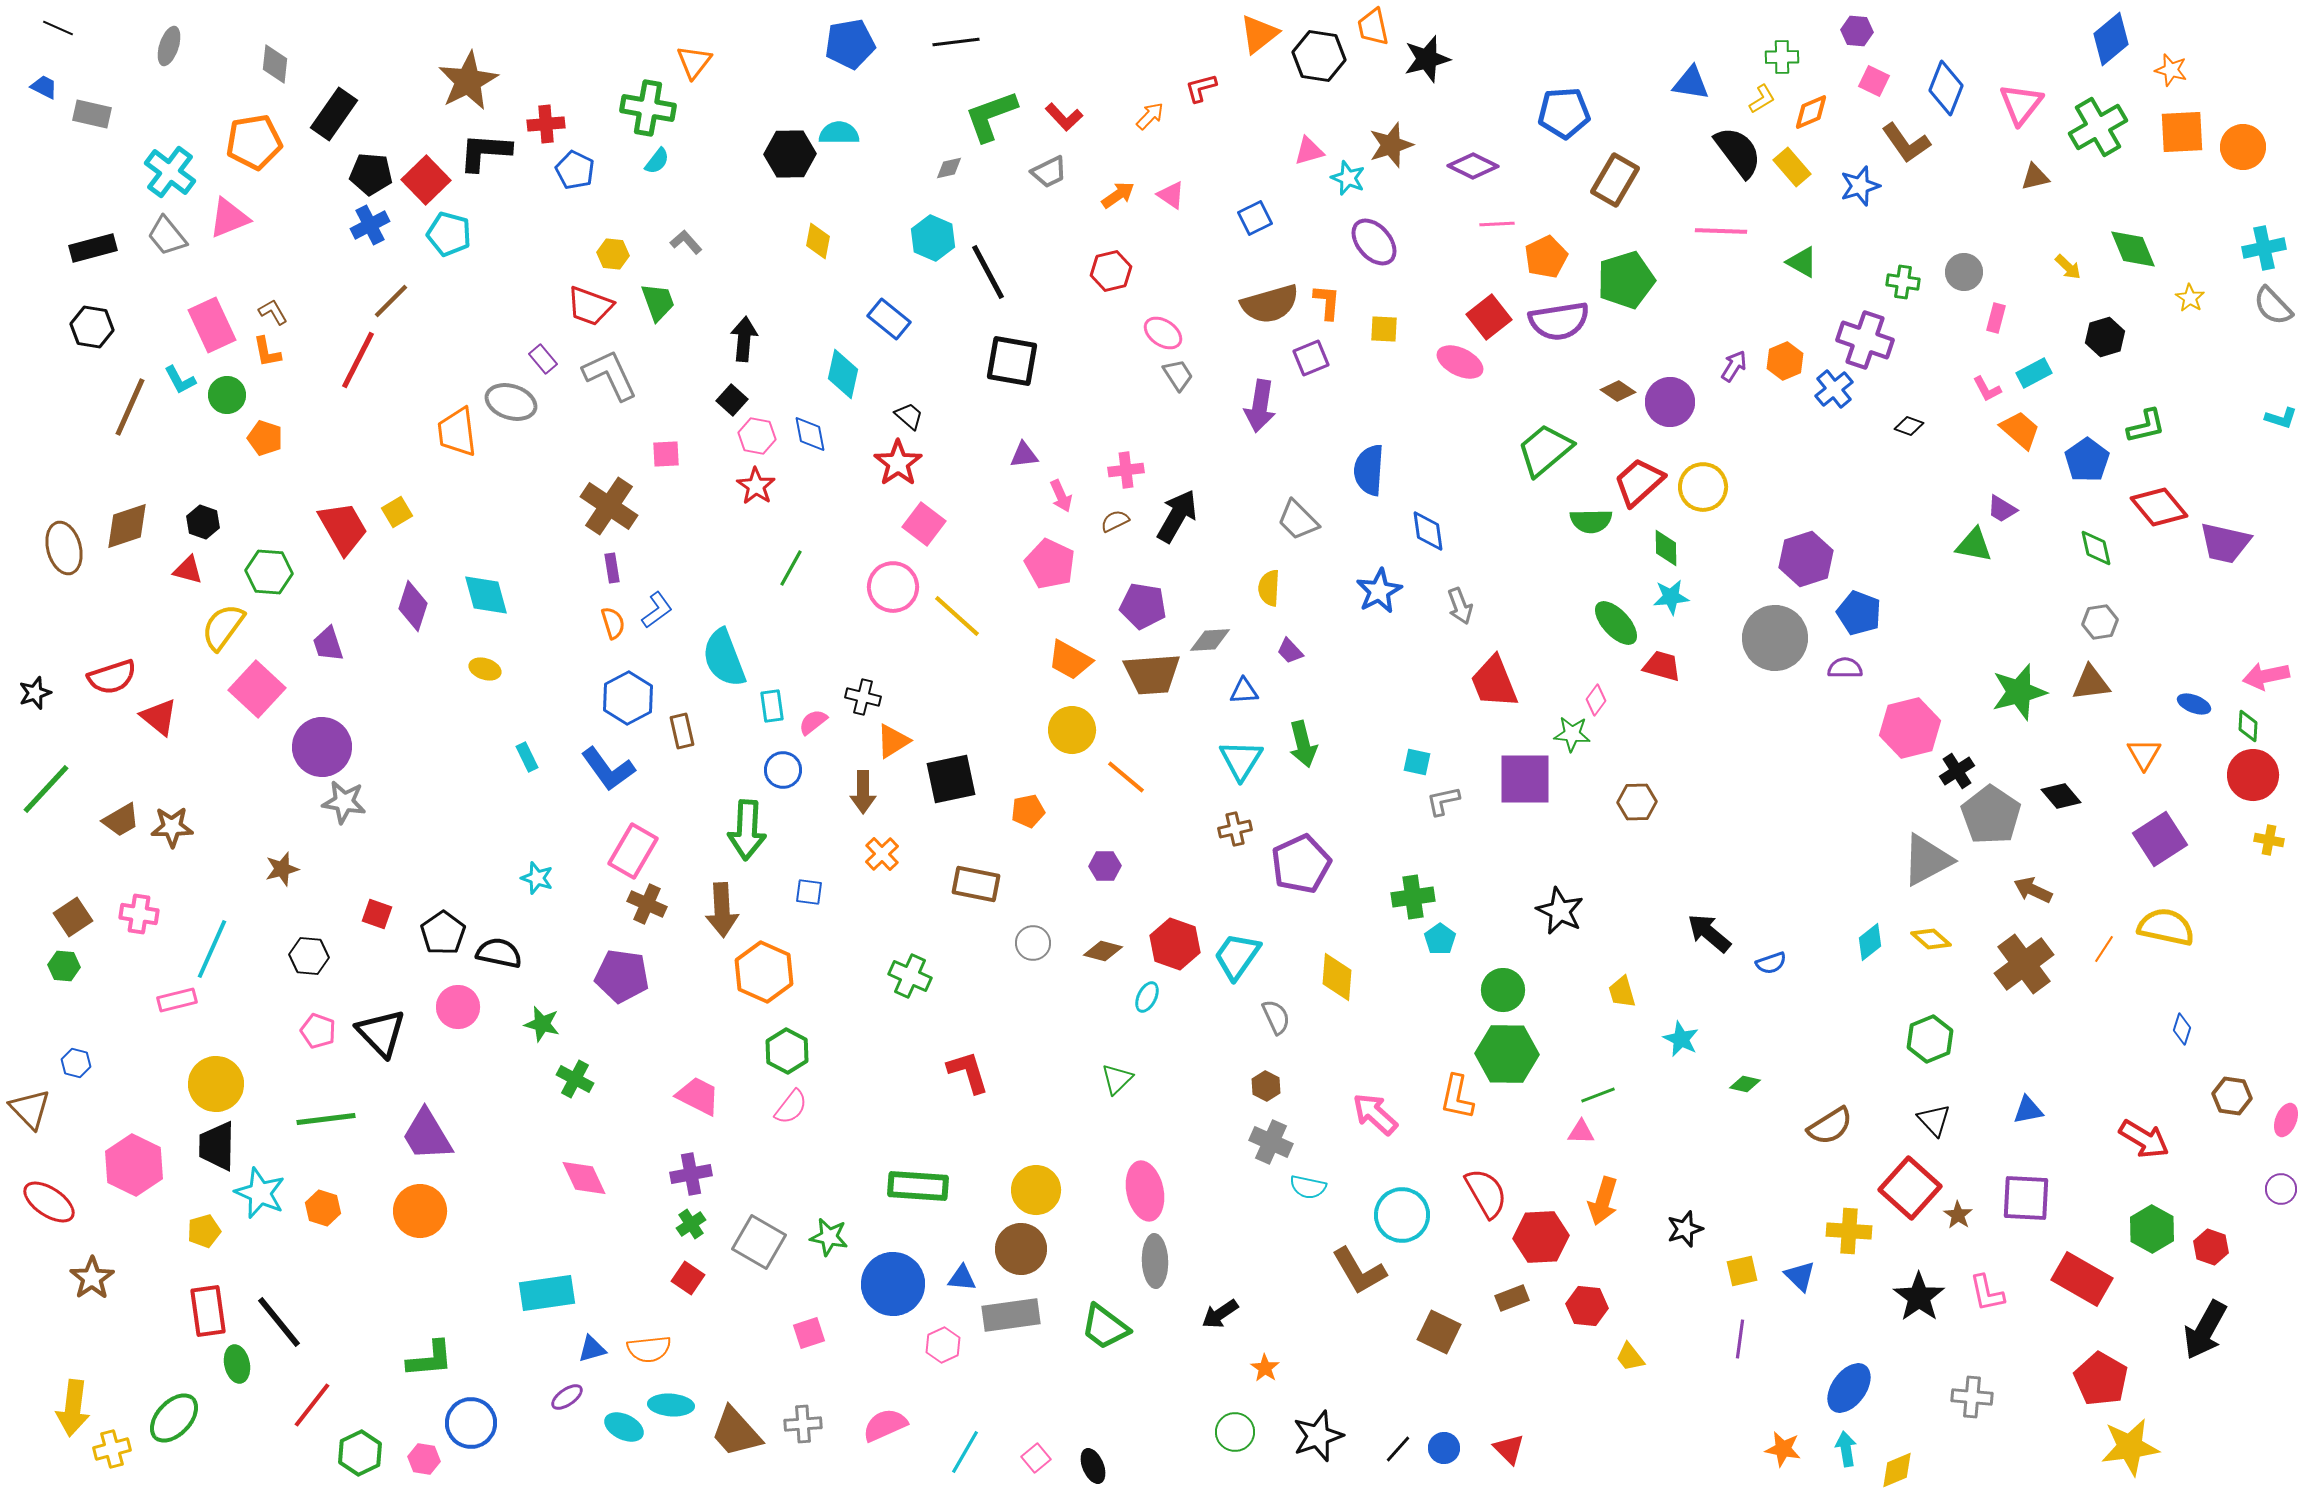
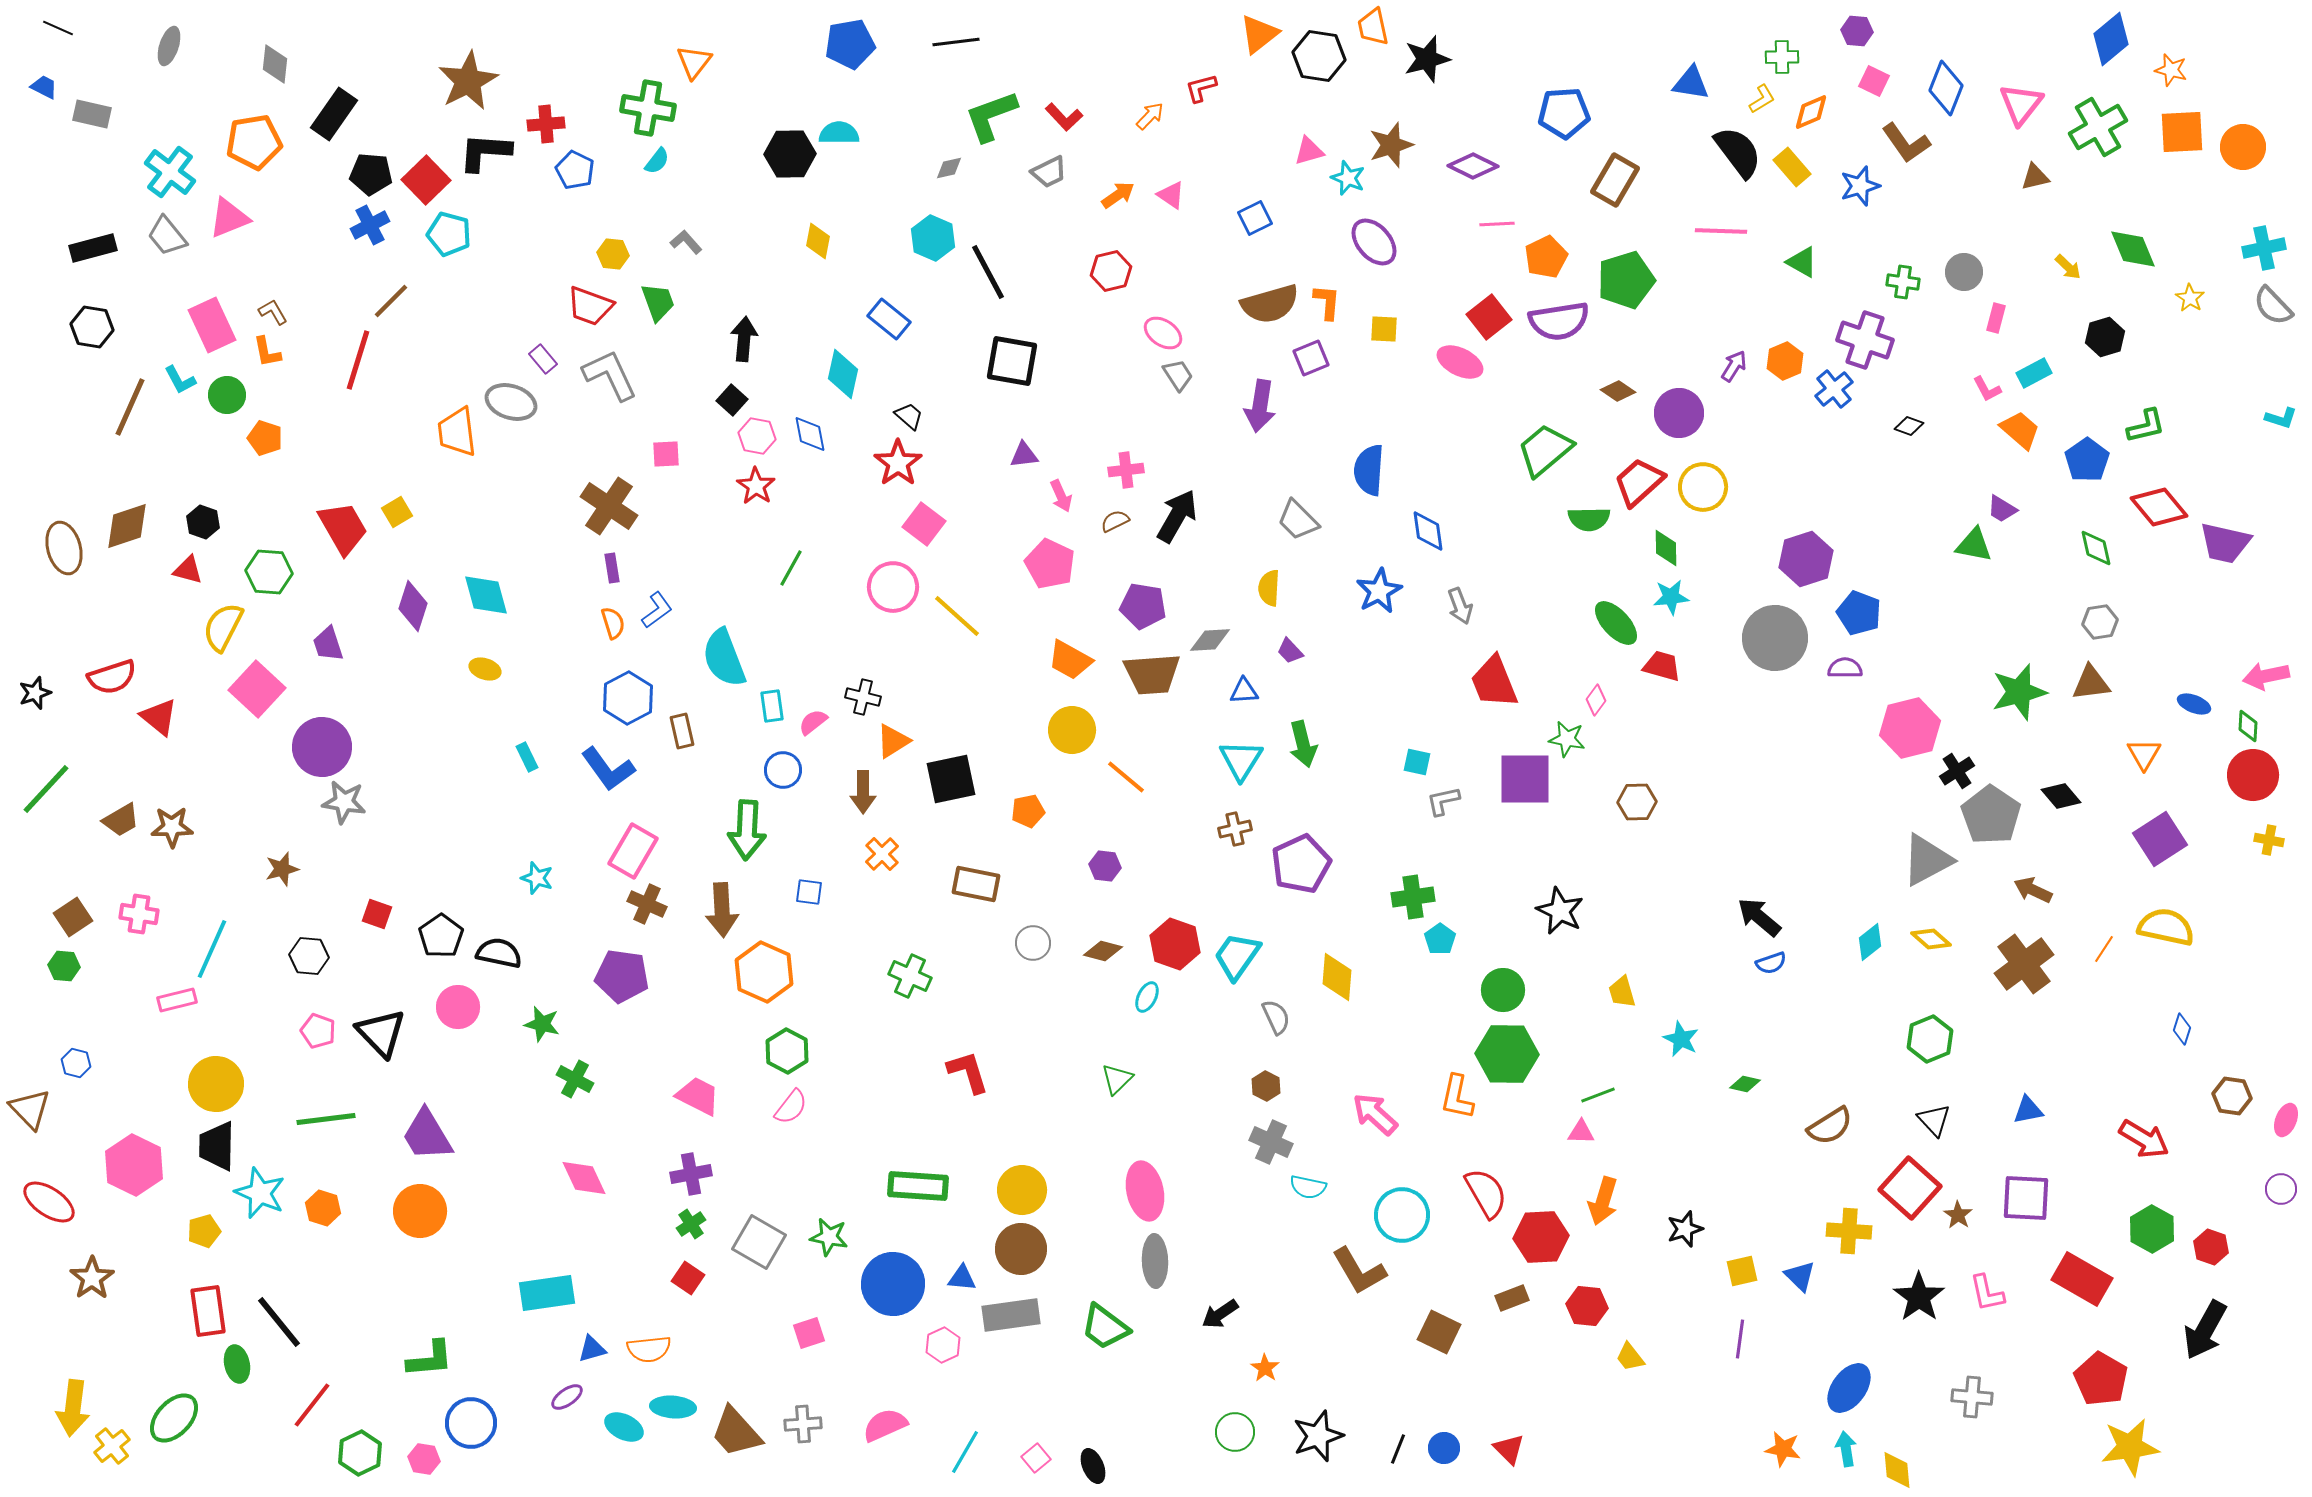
red line at (358, 360): rotated 10 degrees counterclockwise
purple circle at (1670, 402): moved 9 px right, 11 px down
green semicircle at (1591, 521): moved 2 px left, 2 px up
yellow semicircle at (223, 627): rotated 9 degrees counterclockwise
green star at (1572, 734): moved 5 px left, 5 px down; rotated 6 degrees clockwise
purple hexagon at (1105, 866): rotated 8 degrees clockwise
black pentagon at (443, 933): moved 2 px left, 3 px down
black arrow at (1709, 933): moved 50 px right, 16 px up
yellow circle at (1036, 1190): moved 14 px left
cyan ellipse at (671, 1405): moved 2 px right, 2 px down
yellow cross at (112, 1449): moved 3 px up; rotated 24 degrees counterclockwise
black line at (1398, 1449): rotated 20 degrees counterclockwise
yellow diamond at (1897, 1470): rotated 72 degrees counterclockwise
